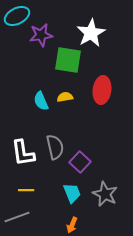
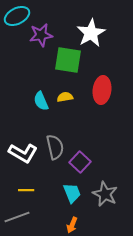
white L-shape: rotated 52 degrees counterclockwise
